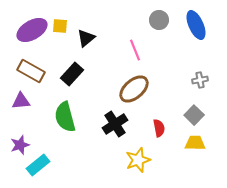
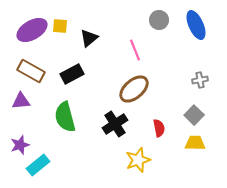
black triangle: moved 3 px right
black rectangle: rotated 20 degrees clockwise
